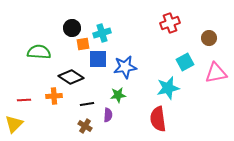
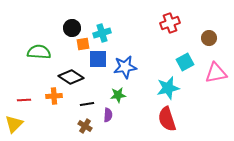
red semicircle: moved 9 px right; rotated 10 degrees counterclockwise
